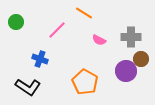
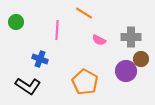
pink line: rotated 42 degrees counterclockwise
black L-shape: moved 1 px up
